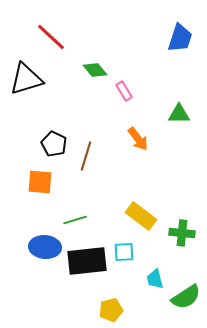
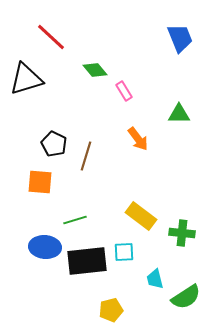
blue trapezoid: rotated 40 degrees counterclockwise
